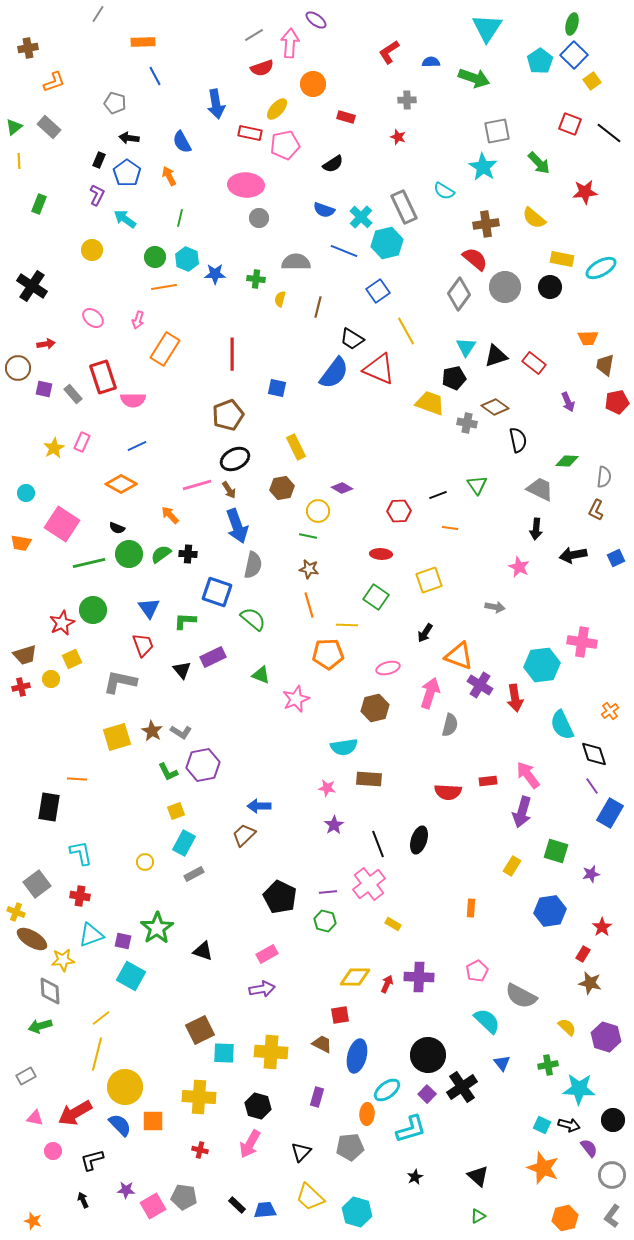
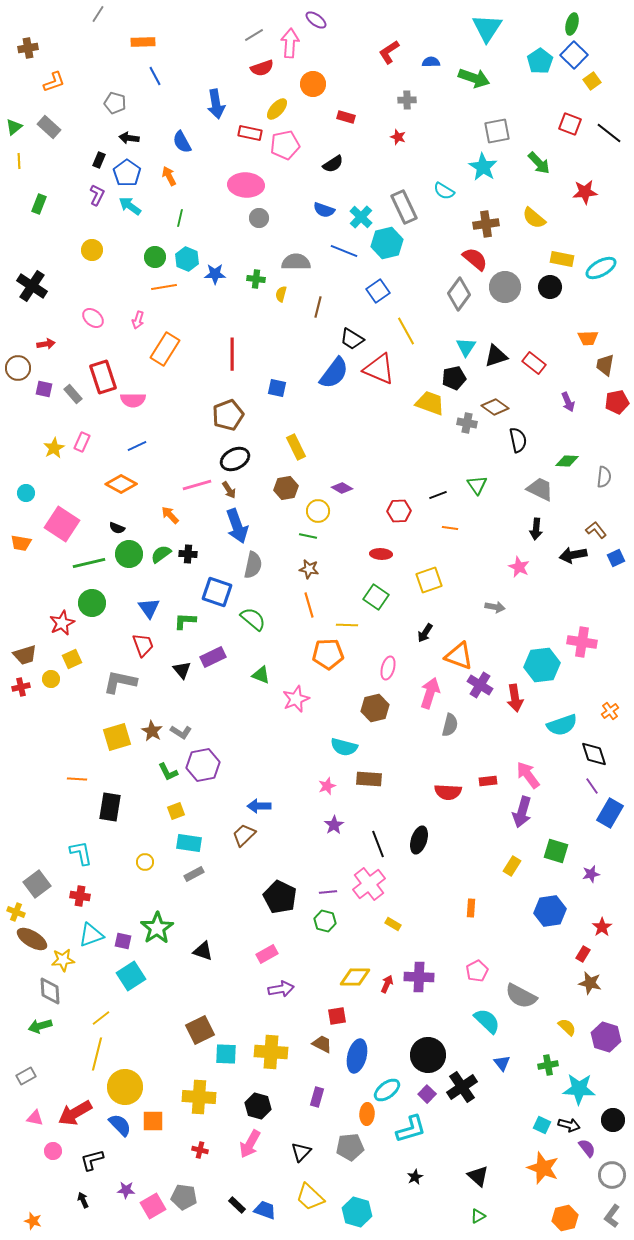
cyan arrow at (125, 219): moved 5 px right, 13 px up
yellow semicircle at (280, 299): moved 1 px right, 5 px up
brown hexagon at (282, 488): moved 4 px right
brown L-shape at (596, 510): moved 20 px down; rotated 115 degrees clockwise
green circle at (93, 610): moved 1 px left, 7 px up
pink ellipse at (388, 668): rotated 60 degrees counterclockwise
cyan semicircle at (562, 725): rotated 84 degrees counterclockwise
cyan semicircle at (344, 747): rotated 24 degrees clockwise
pink star at (327, 788): moved 2 px up; rotated 30 degrees counterclockwise
black rectangle at (49, 807): moved 61 px right
cyan rectangle at (184, 843): moved 5 px right; rotated 70 degrees clockwise
cyan square at (131, 976): rotated 28 degrees clockwise
purple arrow at (262, 989): moved 19 px right
red square at (340, 1015): moved 3 px left, 1 px down
cyan square at (224, 1053): moved 2 px right, 1 px down
purple semicircle at (589, 1148): moved 2 px left
blue trapezoid at (265, 1210): rotated 25 degrees clockwise
